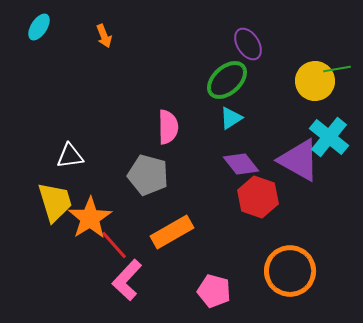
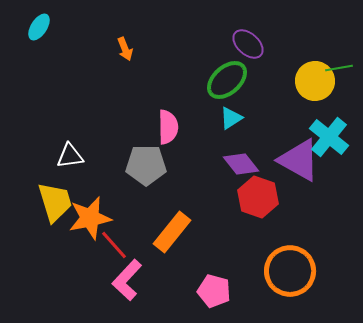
orange arrow: moved 21 px right, 13 px down
purple ellipse: rotated 16 degrees counterclockwise
green line: moved 2 px right, 1 px up
gray pentagon: moved 2 px left, 10 px up; rotated 15 degrees counterclockwise
orange star: rotated 21 degrees clockwise
orange rectangle: rotated 21 degrees counterclockwise
